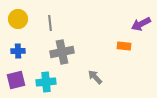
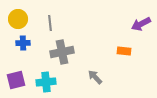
orange rectangle: moved 5 px down
blue cross: moved 5 px right, 8 px up
